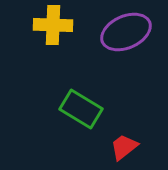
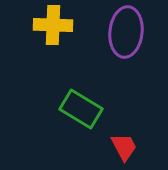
purple ellipse: rotated 60 degrees counterclockwise
red trapezoid: rotated 100 degrees clockwise
